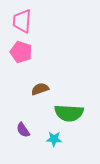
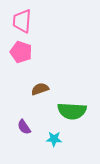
green semicircle: moved 3 px right, 2 px up
purple semicircle: moved 1 px right, 3 px up
